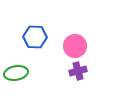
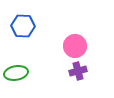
blue hexagon: moved 12 px left, 11 px up
